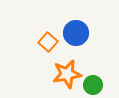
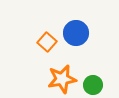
orange square: moved 1 px left
orange star: moved 5 px left, 5 px down
